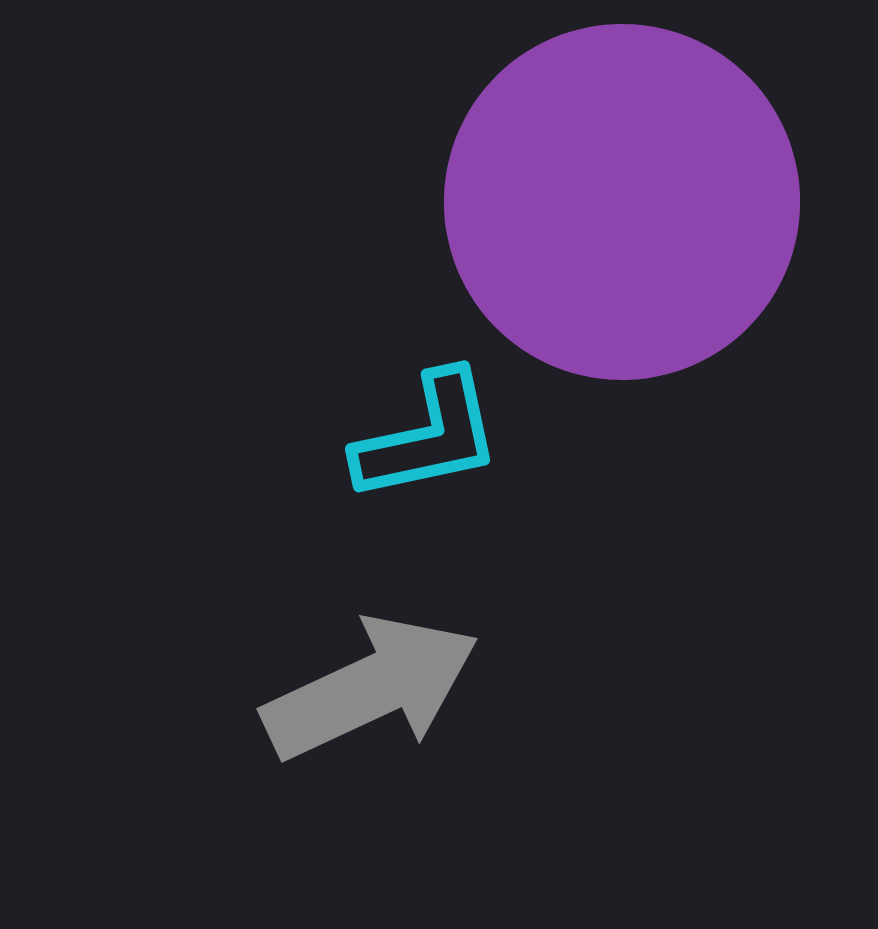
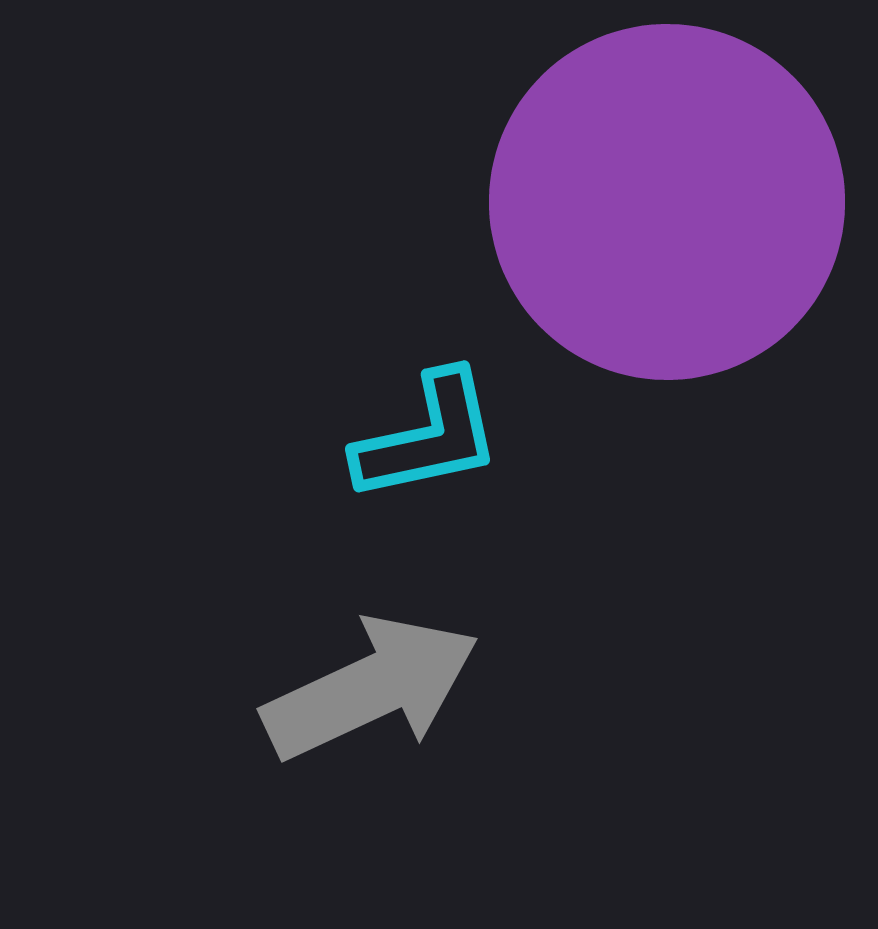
purple circle: moved 45 px right
